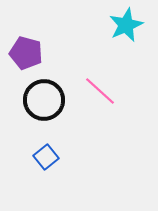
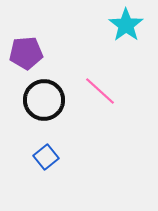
cyan star: rotated 12 degrees counterclockwise
purple pentagon: rotated 20 degrees counterclockwise
